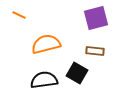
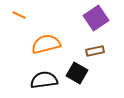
purple square: rotated 20 degrees counterclockwise
brown rectangle: rotated 18 degrees counterclockwise
